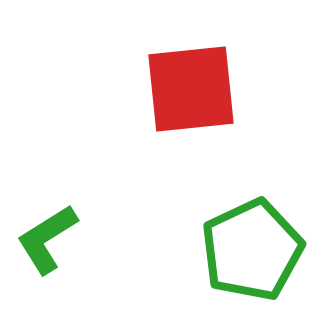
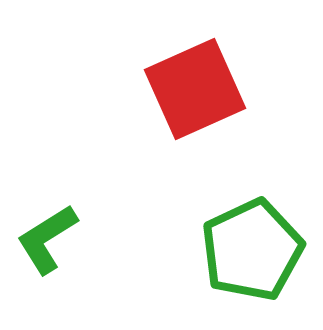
red square: moved 4 px right; rotated 18 degrees counterclockwise
